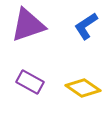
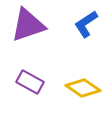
blue L-shape: moved 2 px up
